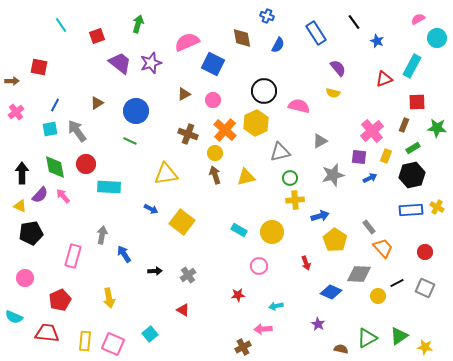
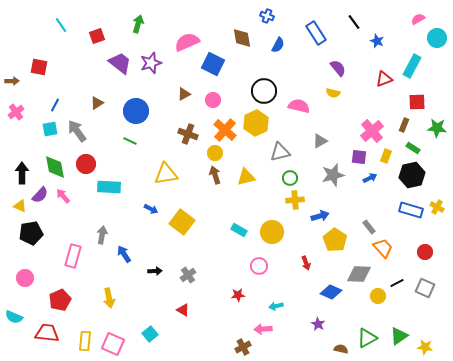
green rectangle at (413, 148): rotated 64 degrees clockwise
blue rectangle at (411, 210): rotated 20 degrees clockwise
